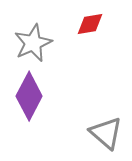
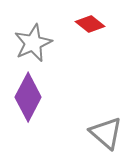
red diamond: rotated 48 degrees clockwise
purple diamond: moved 1 px left, 1 px down
